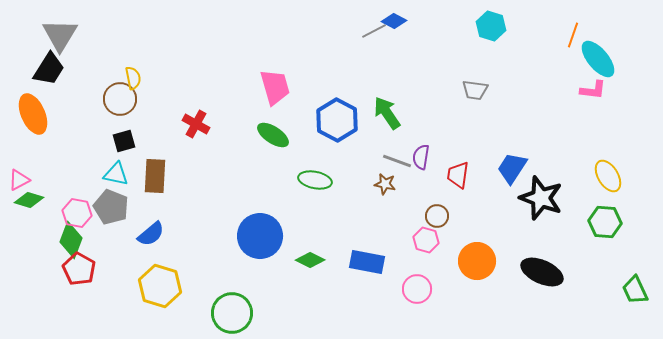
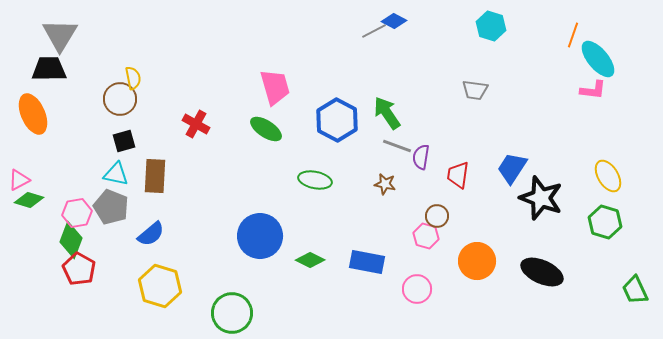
black trapezoid at (49, 69): rotated 123 degrees counterclockwise
green ellipse at (273, 135): moved 7 px left, 6 px up
gray line at (397, 161): moved 15 px up
pink hexagon at (77, 213): rotated 20 degrees counterclockwise
green hexagon at (605, 222): rotated 12 degrees clockwise
pink hexagon at (426, 240): moved 4 px up
